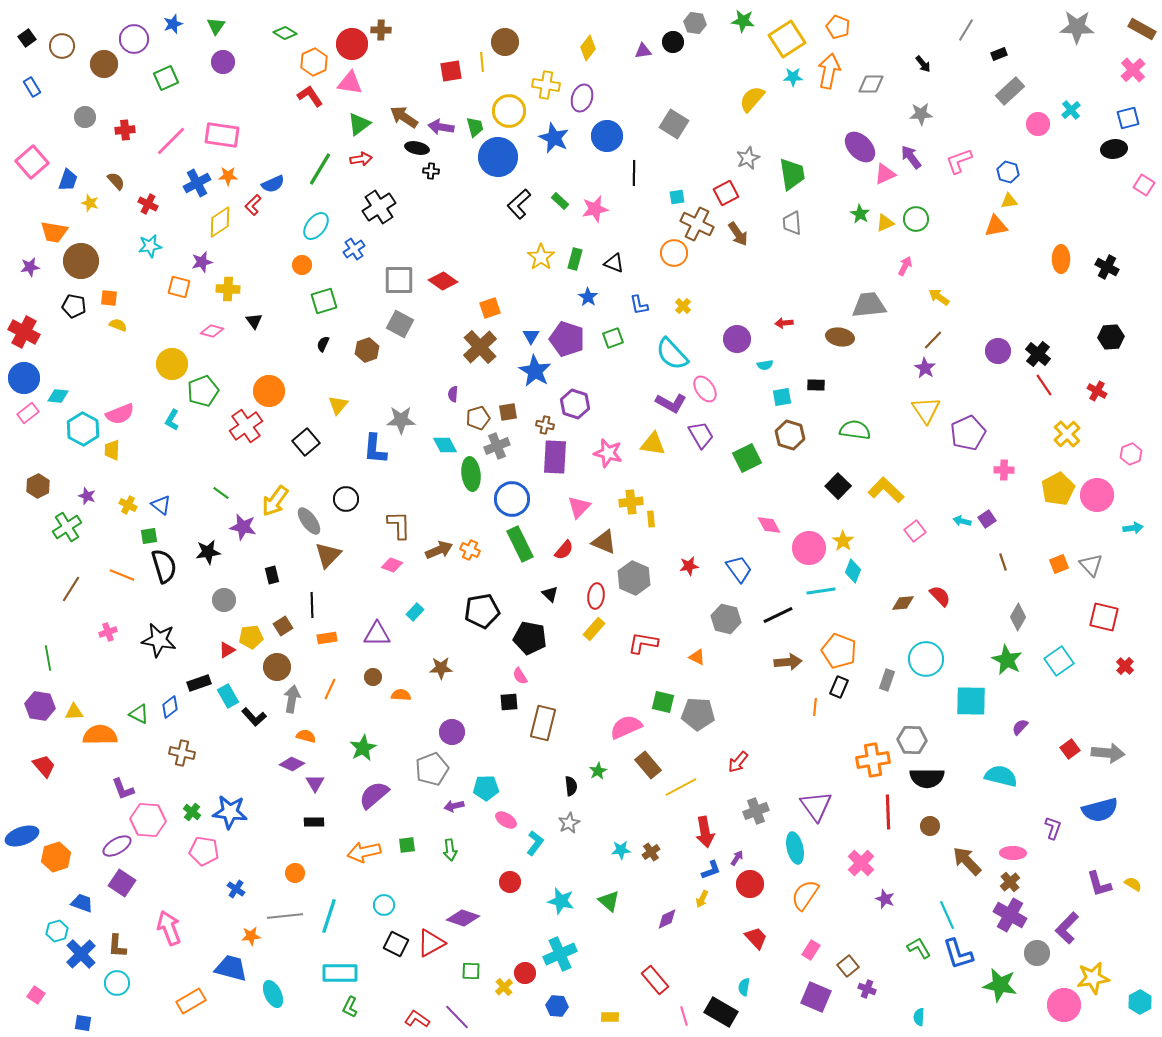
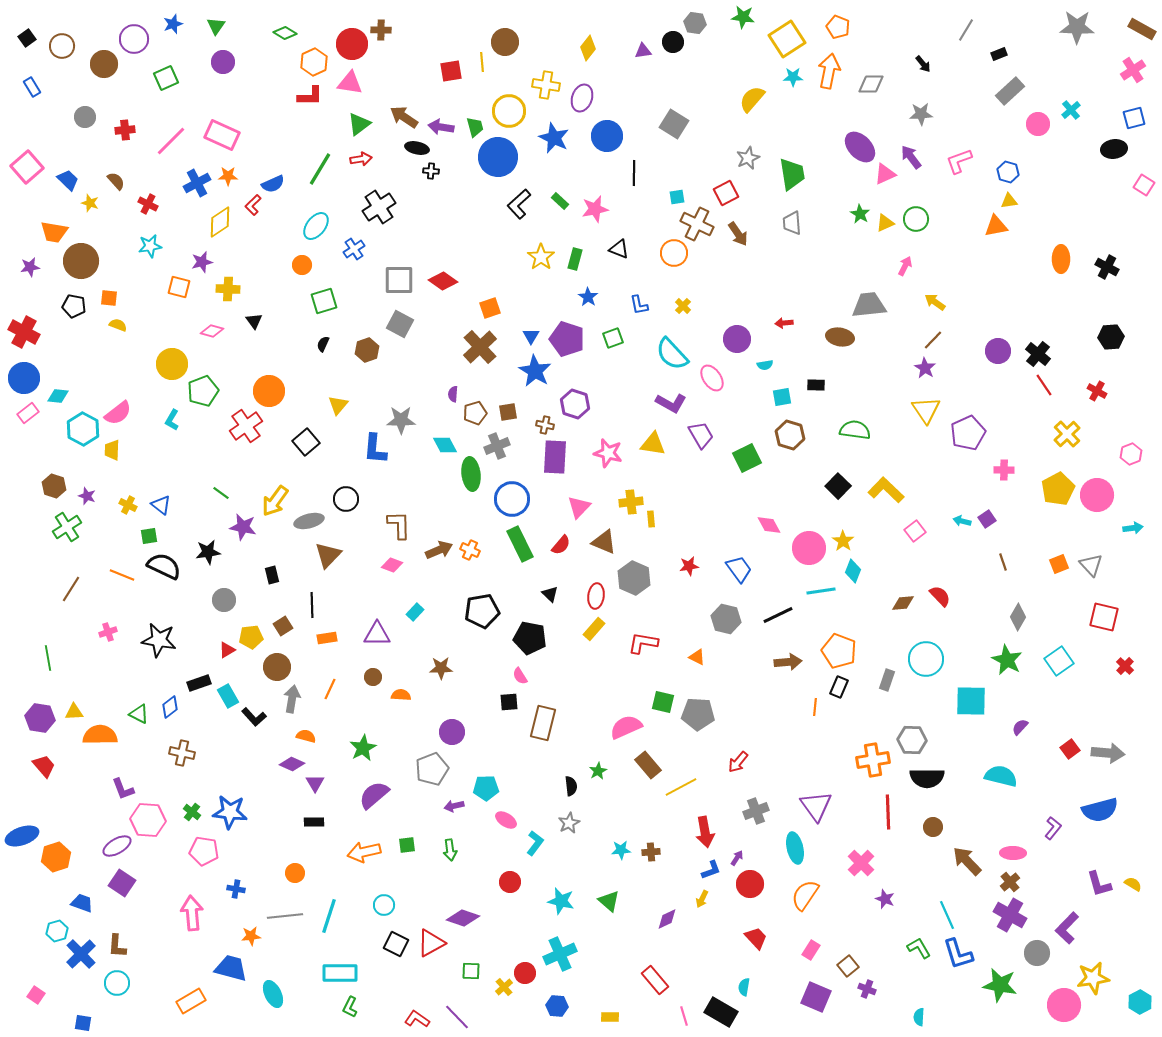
green star at (743, 21): moved 4 px up
pink cross at (1133, 70): rotated 10 degrees clockwise
red L-shape at (310, 96): rotated 124 degrees clockwise
blue square at (1128, 118): moved 6 px right
pink rectangle at (222, 135): rotated 16 degrees clockwise
pink square at (32, 162): moved 5 px left, 5 px down
blue trapezoid at (68, 180): rotated 65 degrees counterclockwise
black triangle at (614, 263): moved 5 px right, 14 px up
yellow arrow at (939, 297): moved 4 px left, 5 px down
pink ellipse at (705, 389): moved 7 px right, 11 px up
pink semicircle at (120, 414): moved 2 px left, 1 px up; rotated 16 degrees counterclockwise
brown pentagon at (478, 418): moved 3 px left, 5 px up
brown hexagon at (38, 486): moved 16 px right; rotated 15 degrees counterclockwise
gray ellipse at (309, 521): rotated 68 degrees counterclockwise
red semicircle at (564, 550): moved 3 px left, 5 px up
black semicircle at (164, 566): rotated 48 degrees counterclockwise
purple hexagon at (40, 706): moved 12 px down
brown circle at (930, 826): moved 3 px right, 1 px down
purple L-shape at (1053, 828): rotated 20 degrees clockwise
brown cross at (651, 852): rotated 30 degrees clockwise
blue cross at (236, 889): rotated 24 degrees counterclockwise
pink arrow at (169, 928): moved 23 px right, 15 px up; rotated 16 degrees clockwise
